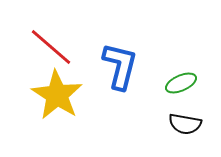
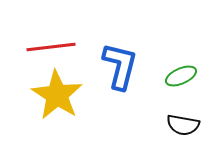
red line: rotated 48 degrees counterclockwise
green ellipse: moved 7 px up
black semicircle: moved 2 px left, 1 px down
